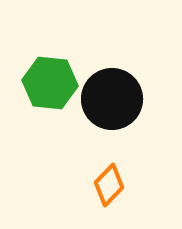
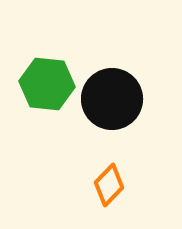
green hexagon: moved 3 px left, 1 px down
